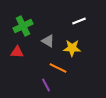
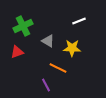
red triangle: rotated 24 degrees counterclockwise
